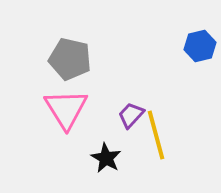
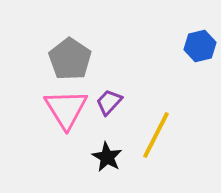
gray pentagon: rotated 21 degrees clockwise
purple trapezoid: moved 22 px left, 13 px up
yellow line: rotated 42 degrees clockwise
black star: moved 1 px right, 1 px up
